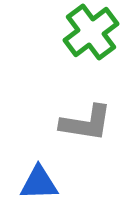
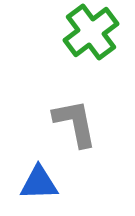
gray L-shape: moved 11 px left; rotated 110 degrees counterclockwise
